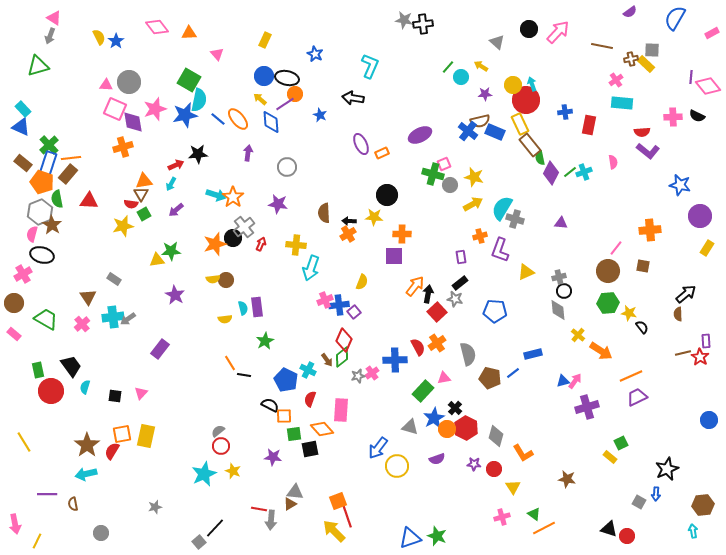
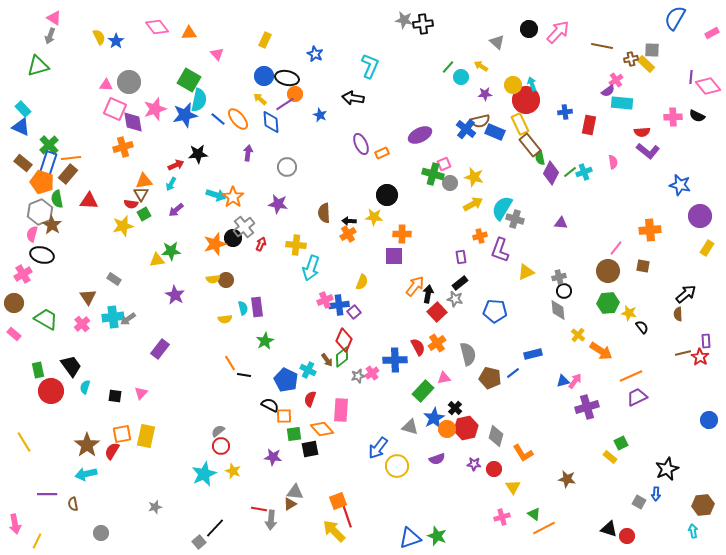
purple semicircle at (630, 12): moved 22 px left, 79 px down
blue cross at (468, 131): moved 2 px left, 2 px up
gray circle at (450, 185): moved 2 px up
red hexagon at (466, 428): rotated 20 degrees clockwise
